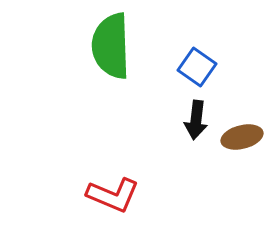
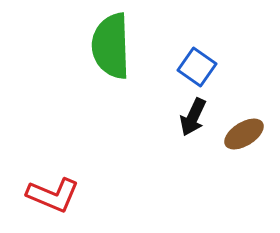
black arrow: moved 3 px left, 3 px up; rotated 18 degrees clockwise
brown ellipse: moved 2 px right, 3 px up; rotated 18 degrees counterclockwise
red L-shape: moved 60 px left
